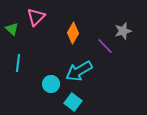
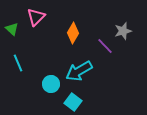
cyan line: rotated 30 degrees counterclockwise
